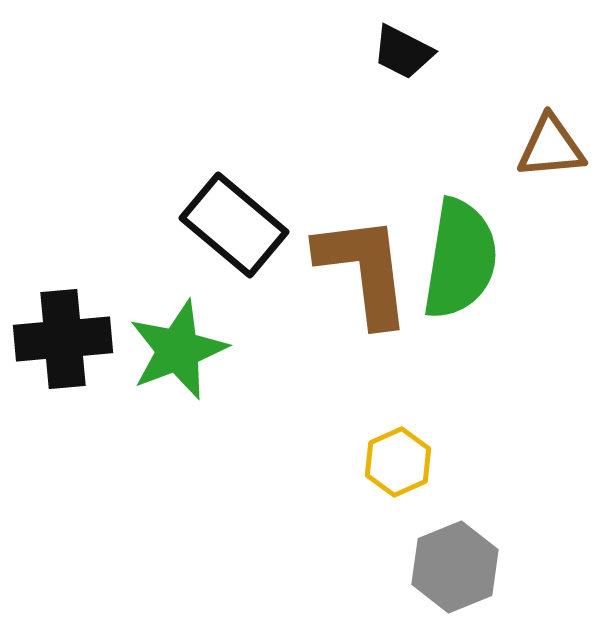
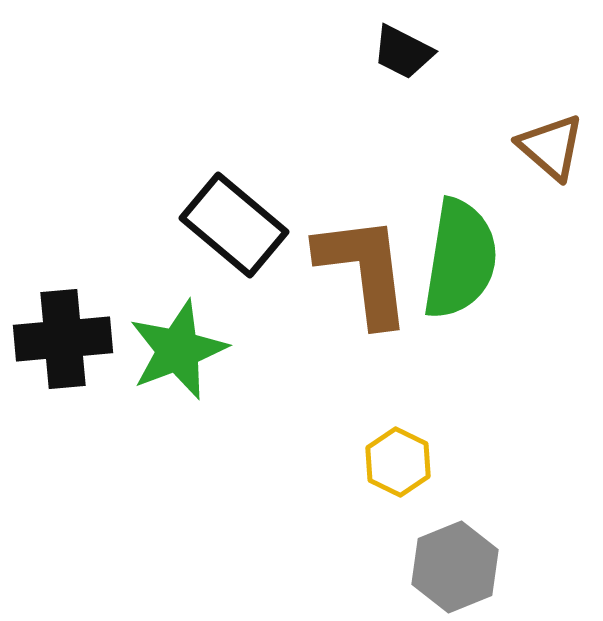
brown triangle: rotated 46 degrees clockwise
yellow hexagon: rotated 10 degrees counterclockwise
